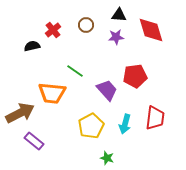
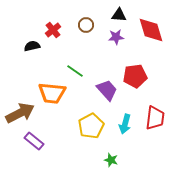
green star: moved 4 px right, 2 px down
